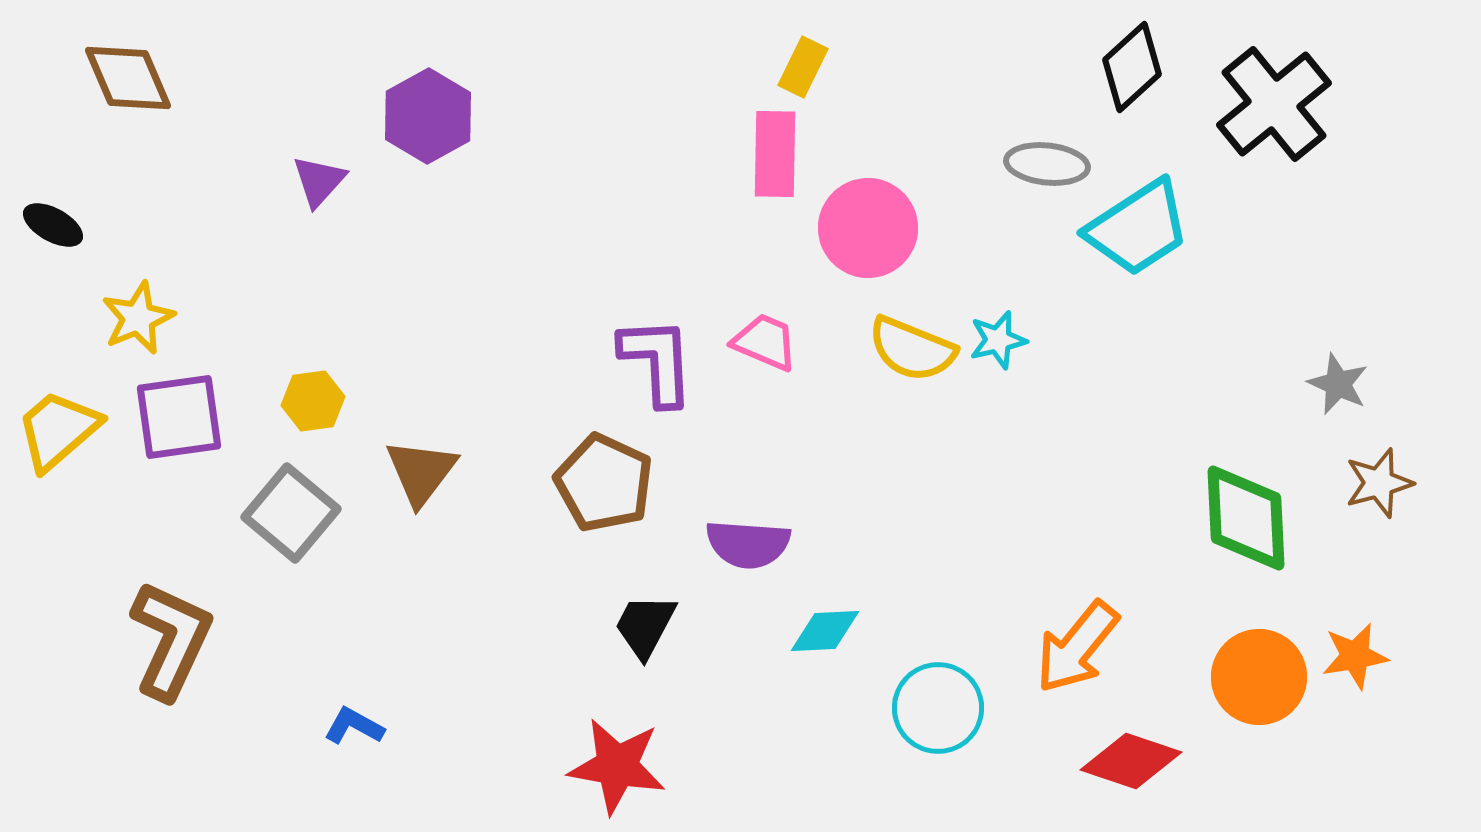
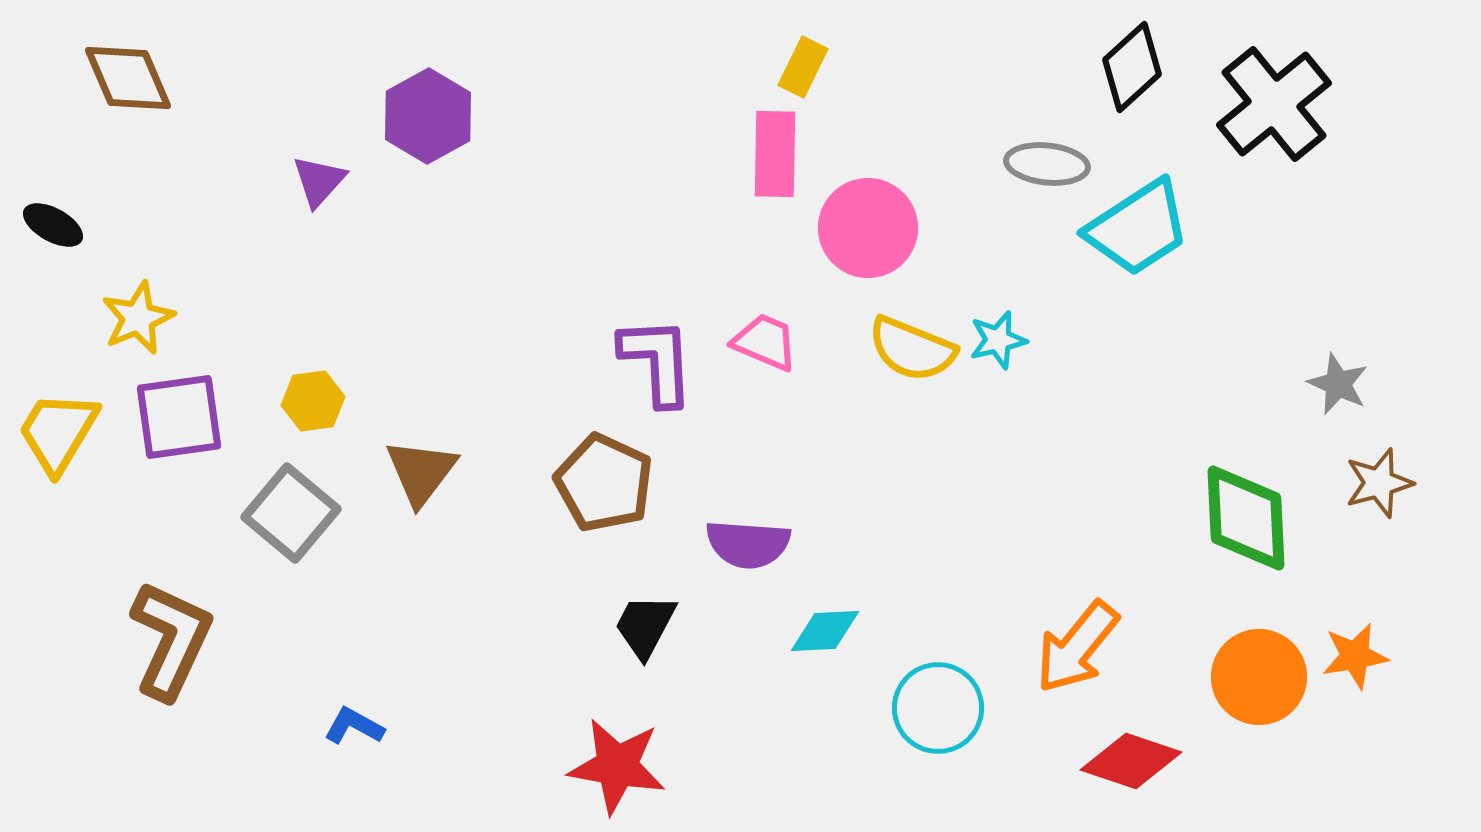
yellow trapezoid: moved 2 px down; rotated 18 degrees counterclockwise
